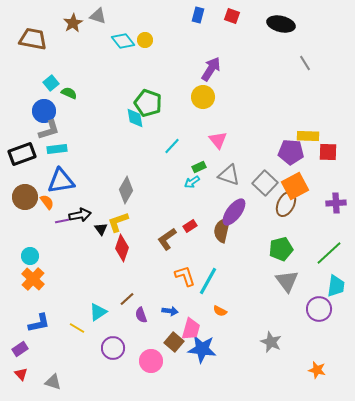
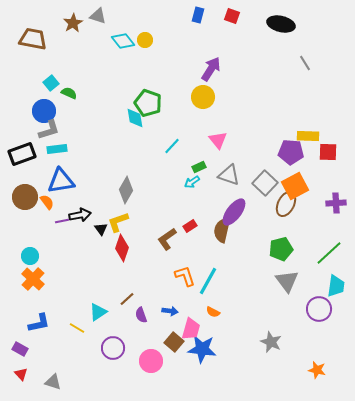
orange semicircle at (220, 311): moved 7 px left, 1 px down
purple rectangle at (20, 349): rotated 63 degrees clockwise
